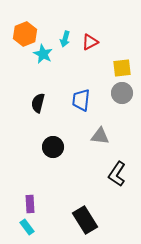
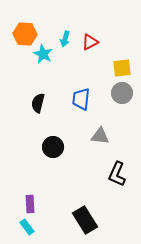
orange hexagon: rotated 25 degrees clockwise
blue trapezoid: moved 1 px up
black L-shape: rotated 10 degrees counterclockwise
